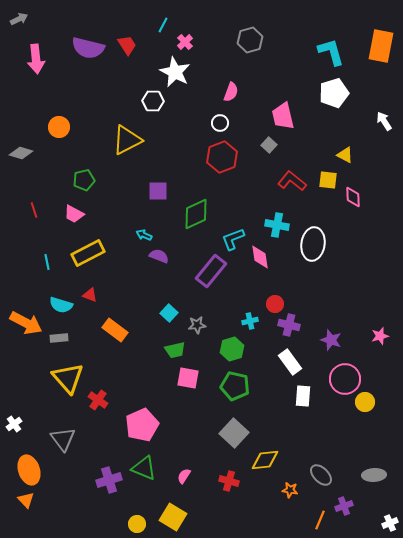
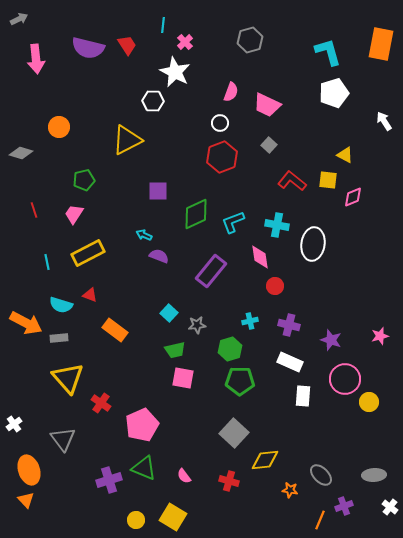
cyan line at (163, 25): rotated 21 degrees counterclockwise
orange rectangle at (381, 46): moved 2 px up
cyan L-shape at (331, 52): moved 3 px left
pink trapezoid at (283, 116): moved 16 px left, 11 px up; rotated 52 degrees counterclockwise
pink diamond at (353, 197): rotated 70 degrees clockwise
pink trapezoid at (74, 214): rotated 95 degrees clockwise
cyan L-shape at (233, 239): moved 17 px up
red circle at (275, 304): moved 18 px up
green hexagon at (232, 349): moved 2 px left
white rectangle at (290, 362): rotated 30 degrees counterclockwise
pink square at (188, 378): moved 5 px left
green pentagon at (235, 386): moved 5 px right, 5 px up; rotated 12 degrees counterclockwise
red cross at (98, 400): moved 3 px right, 3 px down
yellow circle at (365, 402): moved 4 px right
pink semicircle at (184, 476): rotated 70 degrees counterclockwise
white cross at (390, 523): moved 16 px up; rotated 28 degrees counterclockwise
yellow circle at (137, 524): moved 1 px left, 4 px up
